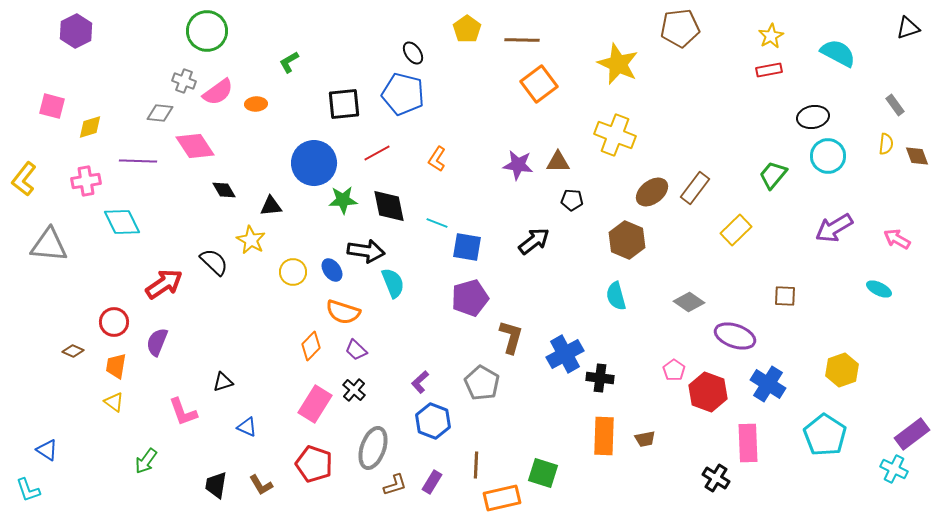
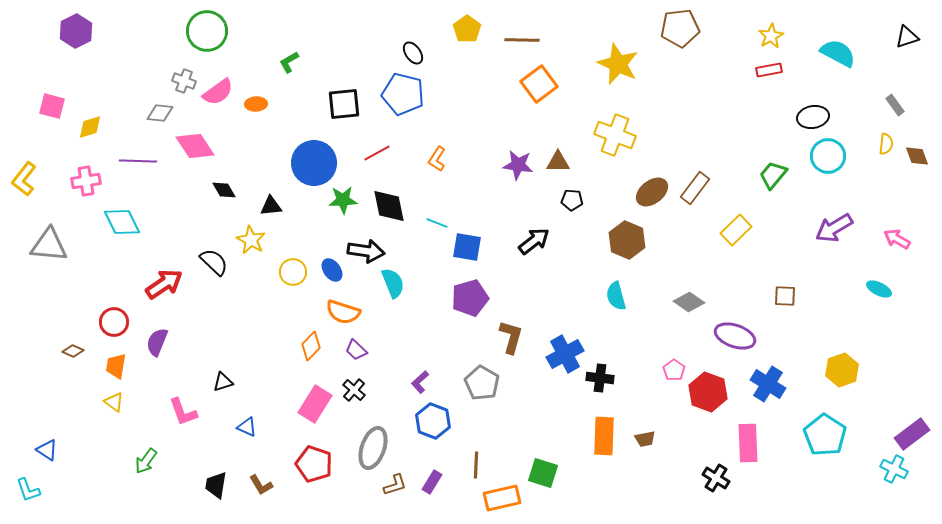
black triangle at (908, 28): moved 1 px left, 9 px down
